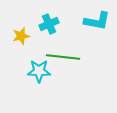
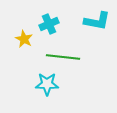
yellow star: moved 3 px right, 3 px down; rotated 30 degrees counterclockwise
cyan star: moved 8 px right, 13 px down
